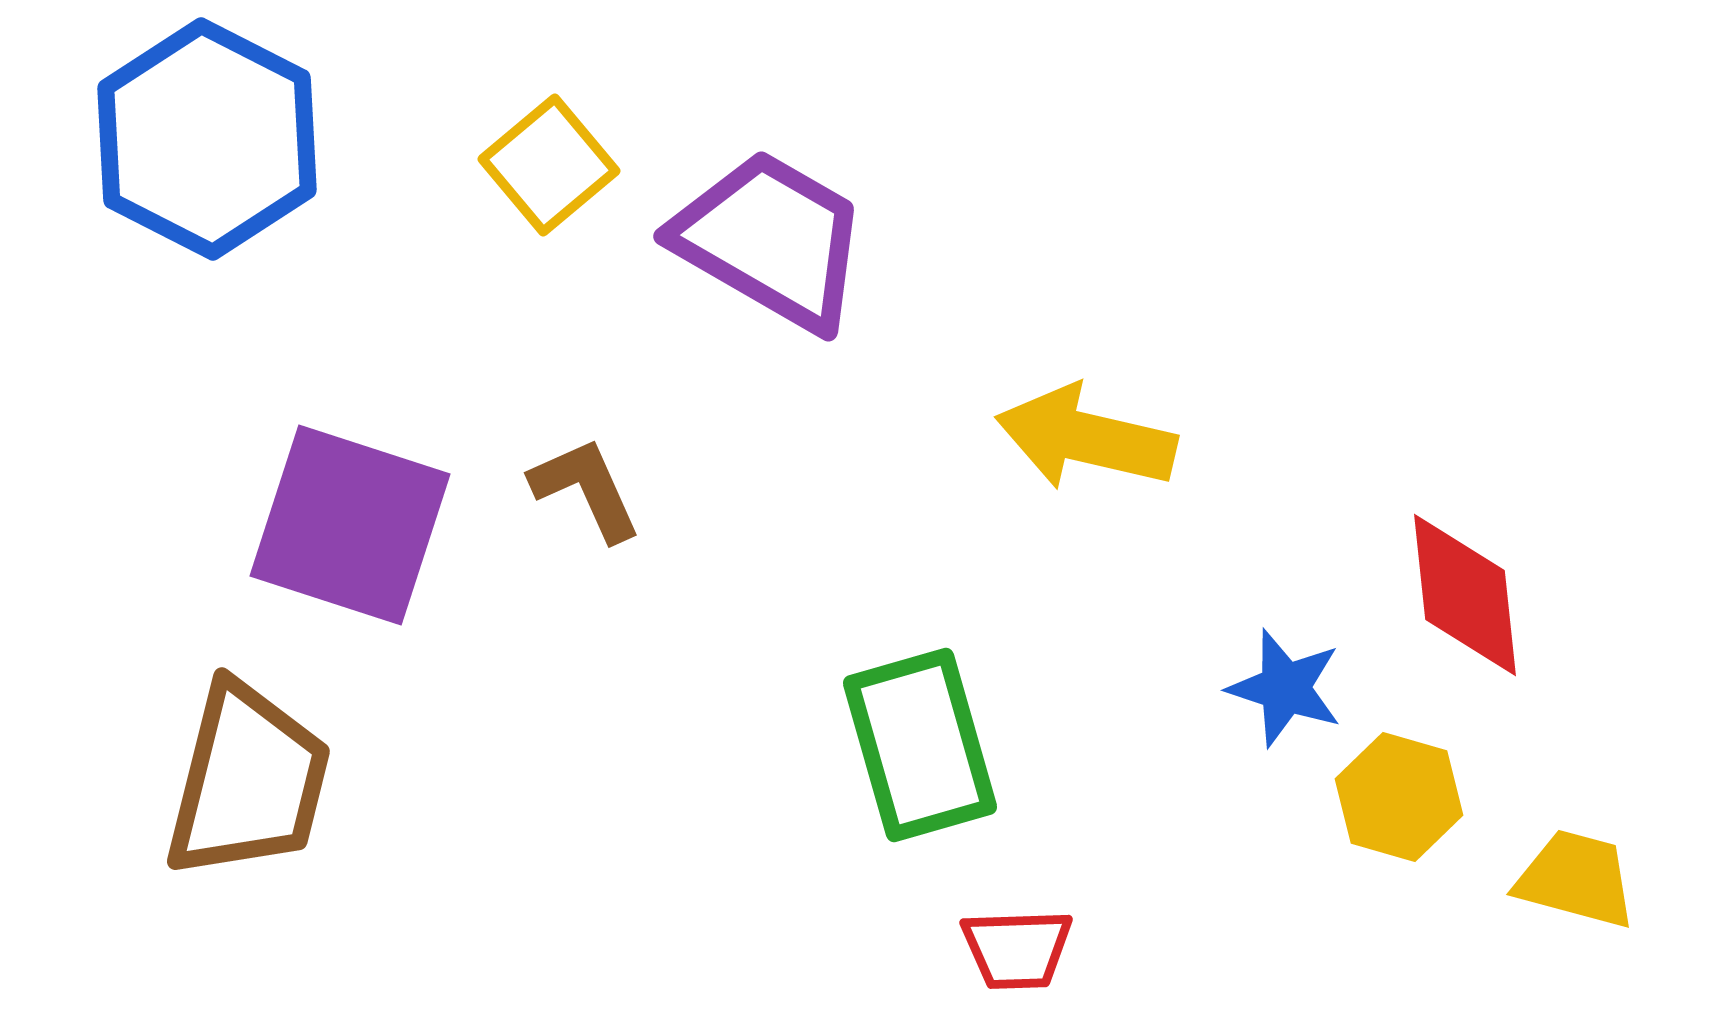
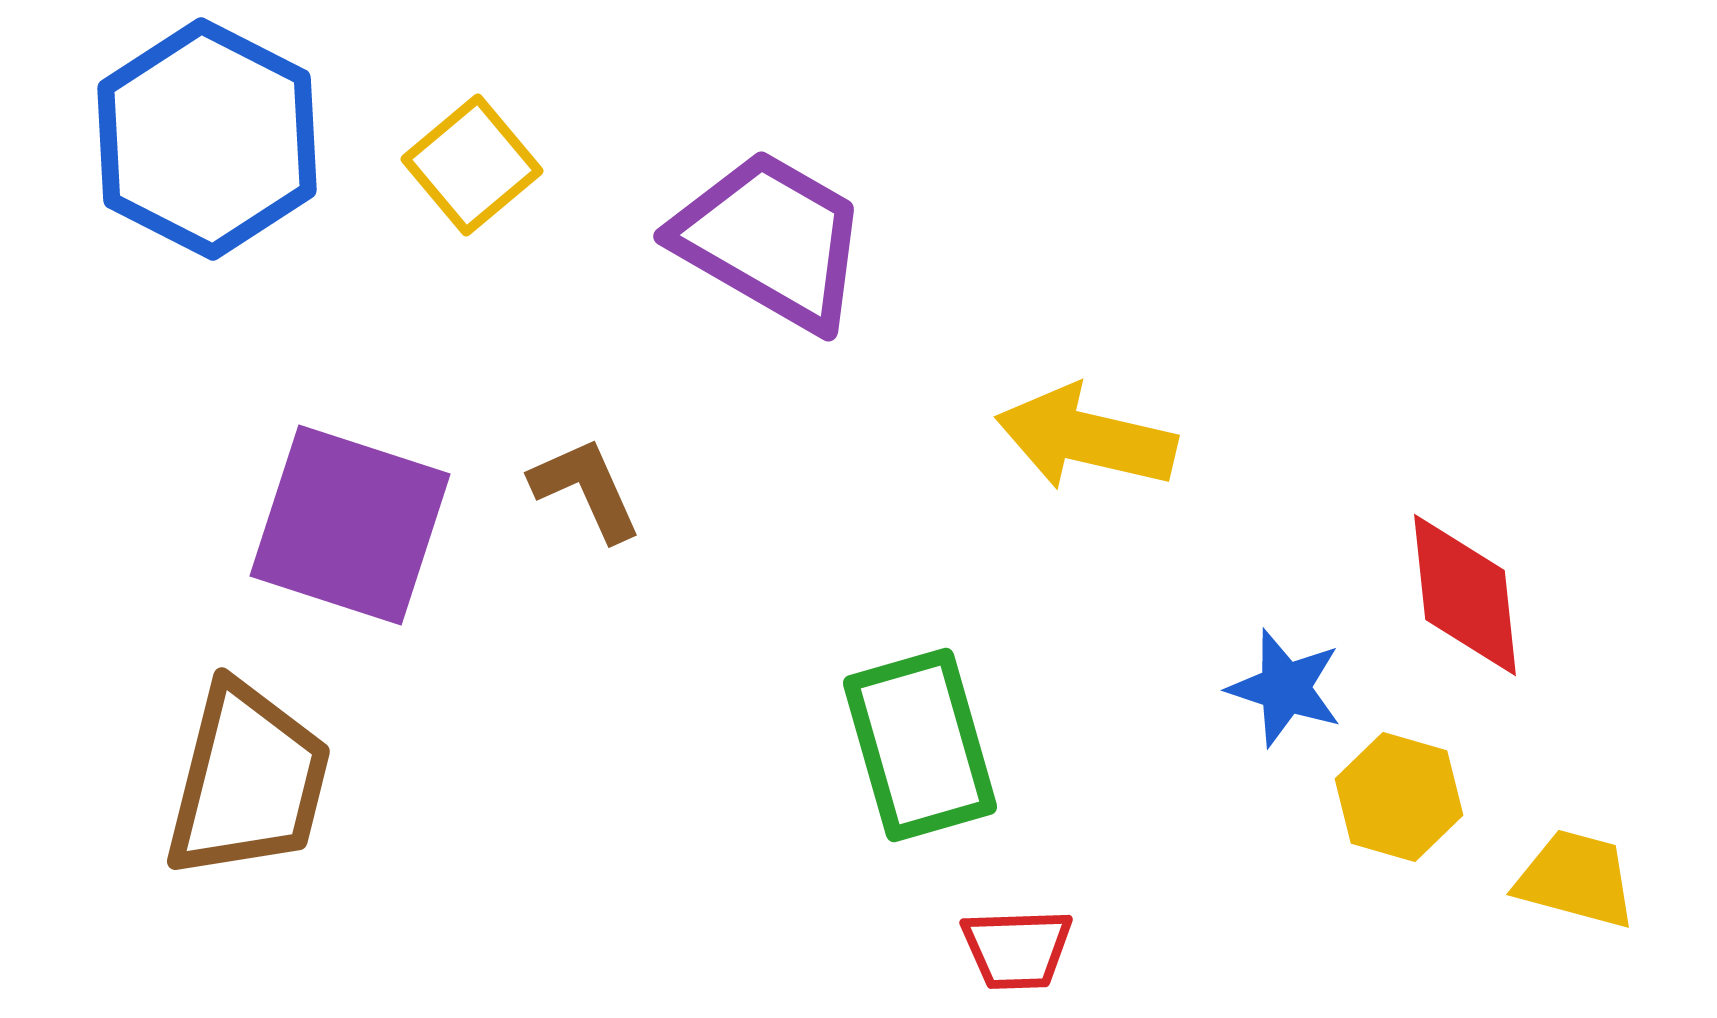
yellow square: moved 77 px left
